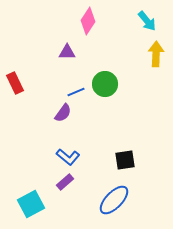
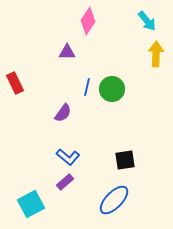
green circle: moved 7 px right, 5 px down
blue line: moved 11 px right, 5 px up; rotated 54 degrees counterclockwise
